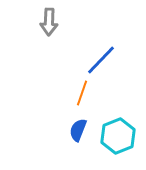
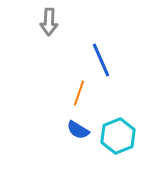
blue line: rotated 68 degrees counterclockwise
orange line: moved 3 px left
blue semicircle: rotated 80 degrees counterclockwise
